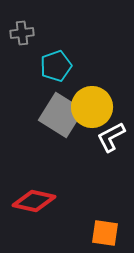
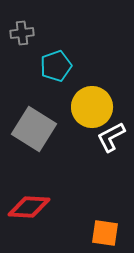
gray square: moved 27 px left, 14 px down
red diamond: moved 5 px left, 6 px down; rotated 9 degrees counterclockwise
